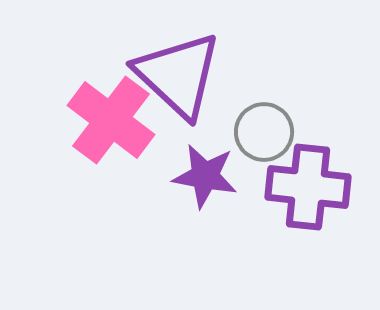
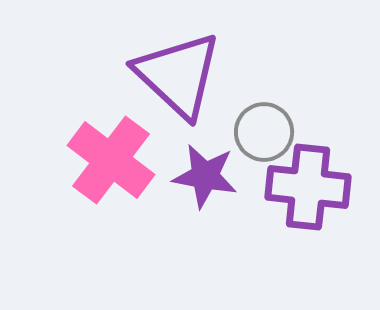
pink cross: moved 40 px down
